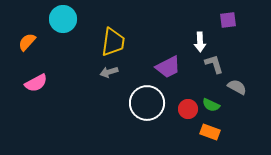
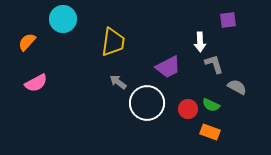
gray arrow: moved 9 px right, 10 px down; rotated 54 degrees clockwise
